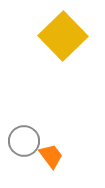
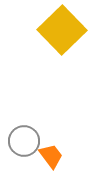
yellow square: moved 1 px left, 6 px up
